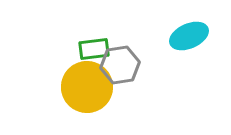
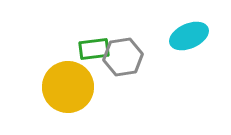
gray hexagon: moved 3 px right, 8 px up
yellow circle: moved 19 px left
